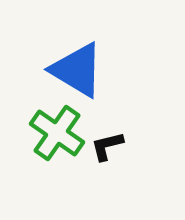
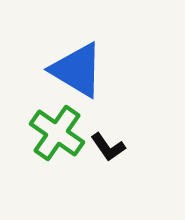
black L-shape: moved 1 px right, 1 px down; rotated 111 degrees counterclockwise
